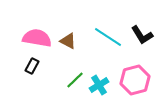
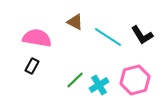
brown triangle: moved 7 px right, 19 px up
